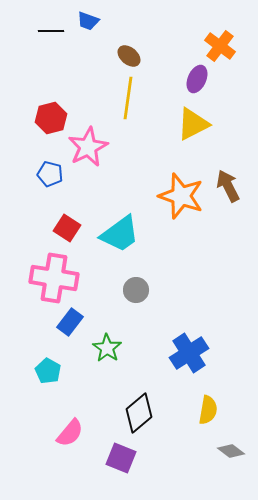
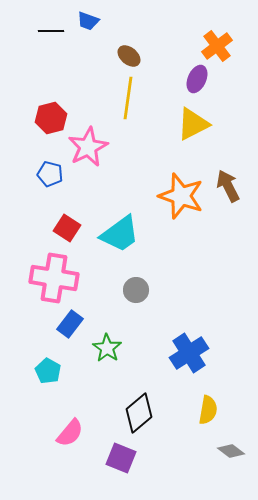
orange cross: moved 3 px left; rotated 16 degrees clockwise
blue rectangle: moved 2 px down
